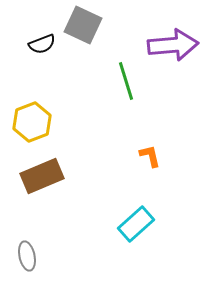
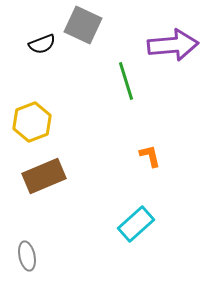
brown rectangle: moved 2 px right
